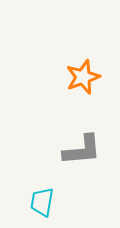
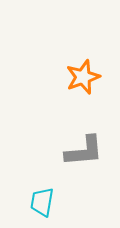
gray L-shape: moved 2 px right, 1 px down
